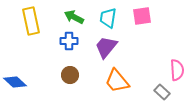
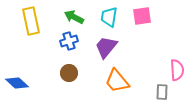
cyan trapezoid: moved 1 px right, 1 px up
blue cross: rotated 18 degrees counterclockwise
brown circle: moved 1 px left, 2 px up
blue diamond: moved 2 px right, 1 px down
gray rectangle: rotated 49 degrees clockwise
